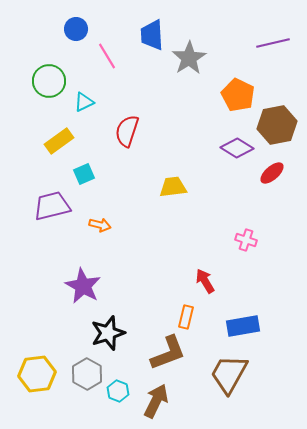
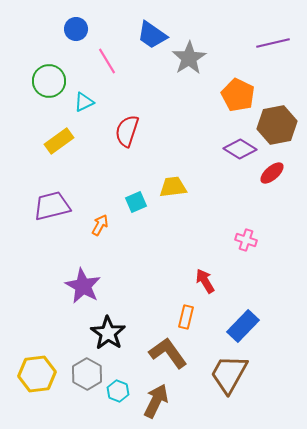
blue trapezoid: rotated 52 degrees counterclockwise
pink line: moved 5 px down
purple diamond: moved 3 px right, 1 px down
cyan square: moved 52 px right, 28 px down
orange arrow: rotated 75 degrees counterclockwise
blue rectangle: rotated 36 degrees counterclockwise
black star: rotated 20 degrees counterclockwise
brown L-shape: rotated 105 degrees counterclockwise
